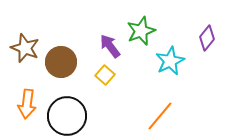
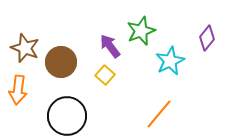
orange arrow: moved 9 px left, 14 px up
orange line: moved 1 px left, 2 px up
